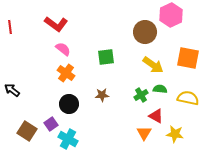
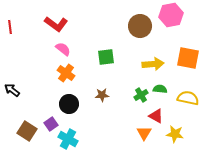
pink hexagon: rotated 15 degrees clockwise
brown circle: moved 5 px left, 6 px up
yellow arrow: moved 1 px up; rotated 40 degrees counterclockwise
